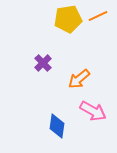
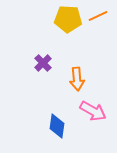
yellow pentagon: rotated 12 degrees clockwise
orange arrow: moved 2 px left; rotated 55 degrees counterclockwise
